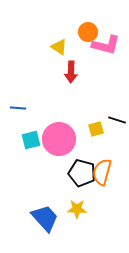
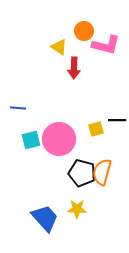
orange circle: moved 4 px left, 1 px up
red arrow: moved 3 px right, 4 px up
black line: rotated 18 degrees counterclockwise
